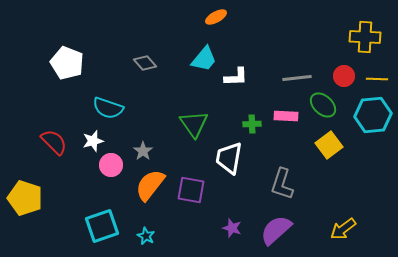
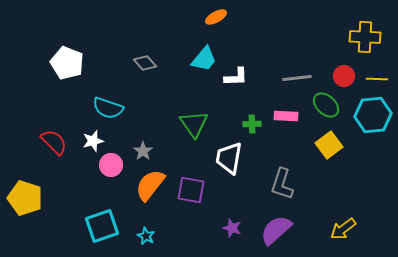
green ellipse: moved 3 px right
